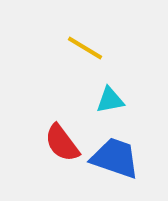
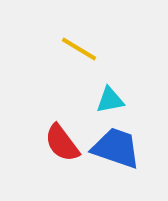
yellow line: moved 6 px left, 1 px down
blue trapezoid: moved 1 px right, 10 px up
